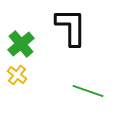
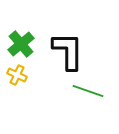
black L-shape: moved 3 px left, 24 px down
yellow cross: rotated 12 degrees counterclockwise
